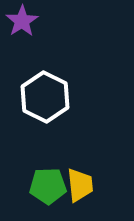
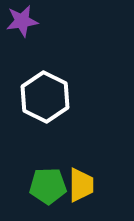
purple star: rotated 24 degrees clockwise
yellow trapezoid: moved 1 px right; rotated 6 degrees clockwise
